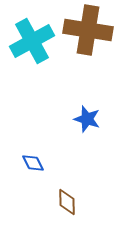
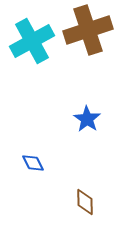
brown cross: rotated 27 degrees counterclockwise
blue star: rotated 16 degrees clockwise
brown diamond: moved 18 px right
